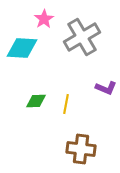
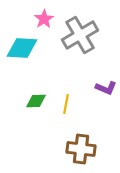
gray cross: moved 2 px left, 2 px up
